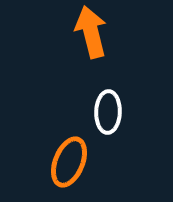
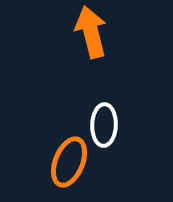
white ellipse: moved 4 px left, 13 px down
